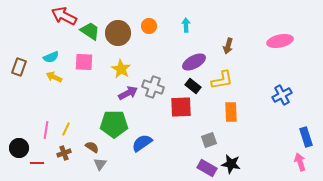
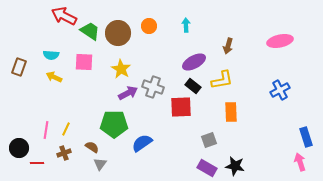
cyan semicircle: moved 2 px up; rotated 28 degrees clockwise
blue cross: moved 2 px left, 5 px up
black star: moved 4 px right, 2 px down
